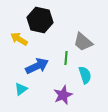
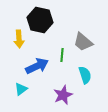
yellow arrow: rotated 126 degrees counterclockwise
green line: moved 4 px left, 3 px up
